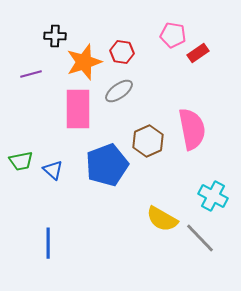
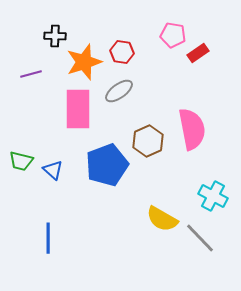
green trapezoid: rotated 25 degrees clockwise
blue line: moved 5 px up
